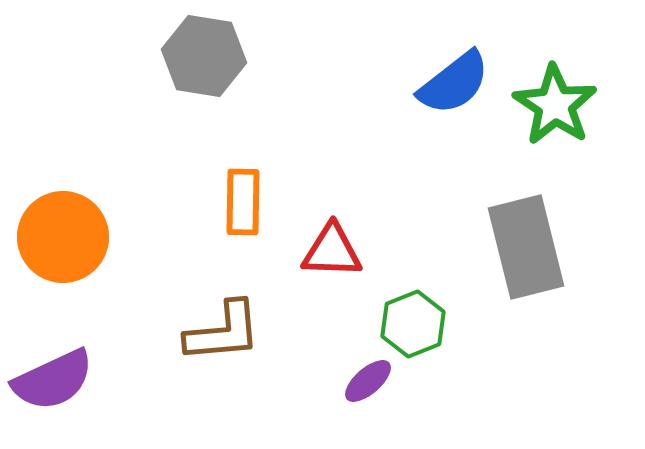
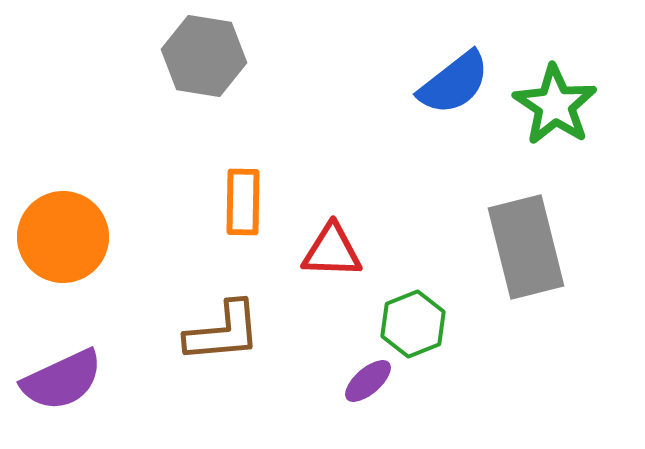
purple semicircle: moved 9 px right
